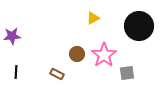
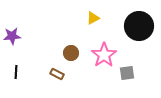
brown circle: moved 6 px left, 1 px up
